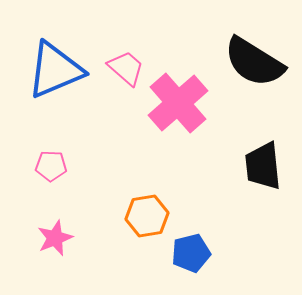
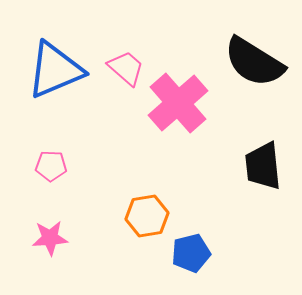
pink star: moved 5 px left; rotated 18 degrees clockwise
